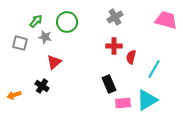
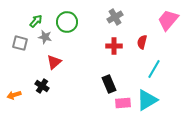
pink trapezoid: moved 2 px right; rotated 65 degrees counterclockwise
red semicircle: moved 11 px right, 15 px up
